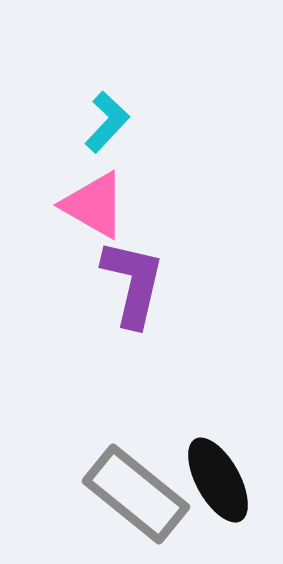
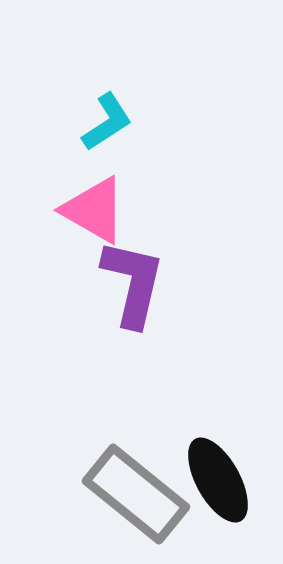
cyan L-shape: rotated 14 degrees clockwise
pink triangle: moved 5 px down
